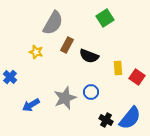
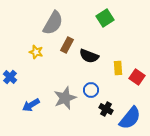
blue circle: moved 2 px up
black cross: moved 11 px up
